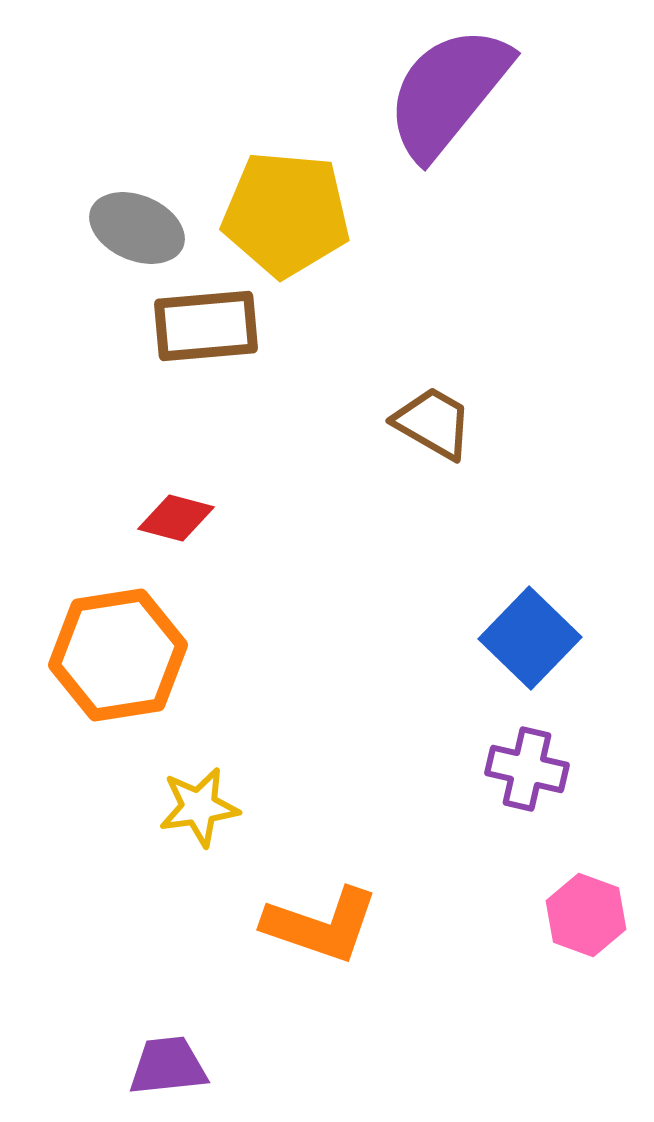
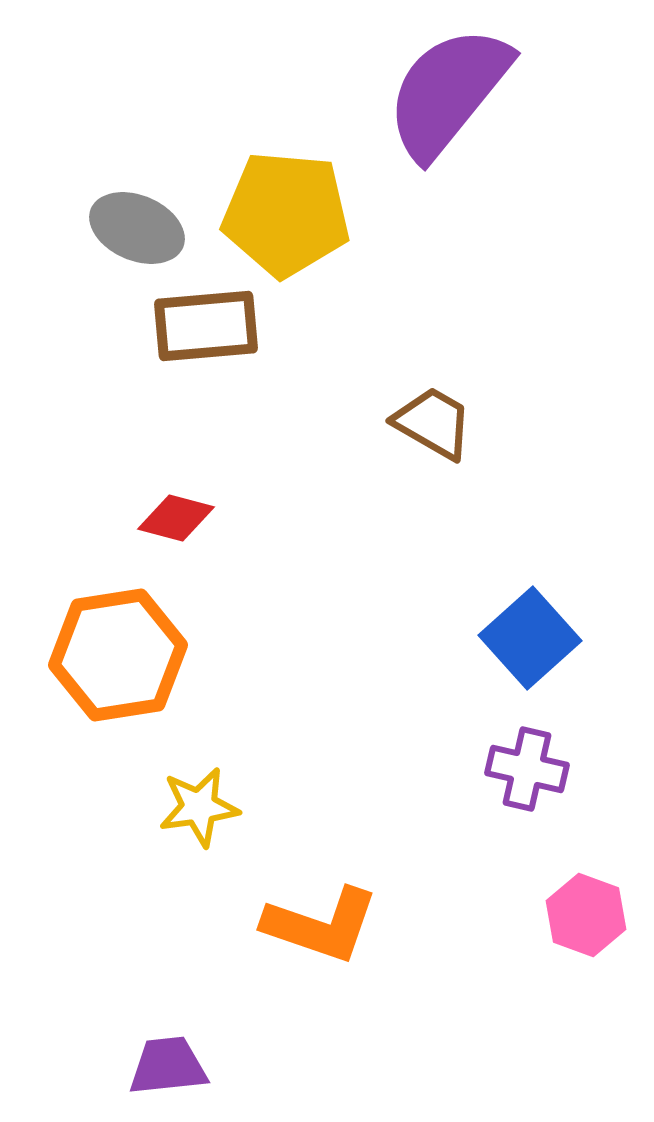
blue square: rotated 4 degrees clockwise
